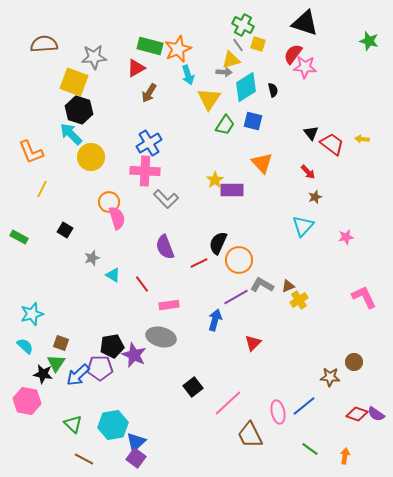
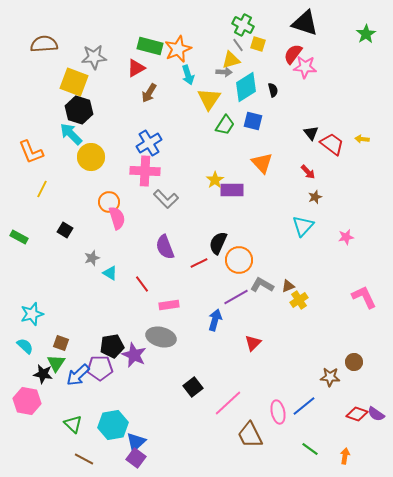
green star at (369, 41): moved 3 px left, 7 px up; rotated 24 degrees clockwise
cyan triangle at (113, 275): moved 3 px left, 2 px up
